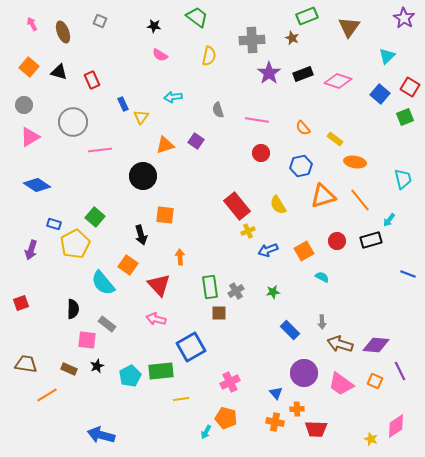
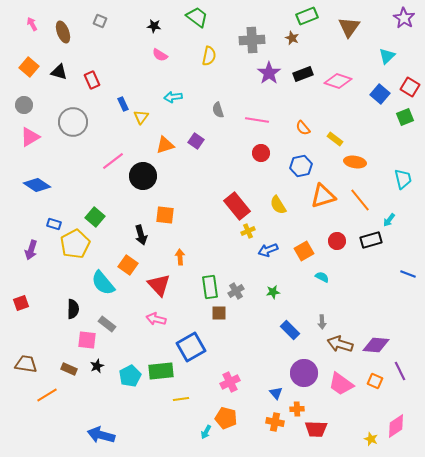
pink line at (100, 150): moved 13 px right, 11 px down; rotated 30 degrees counterclockwise
